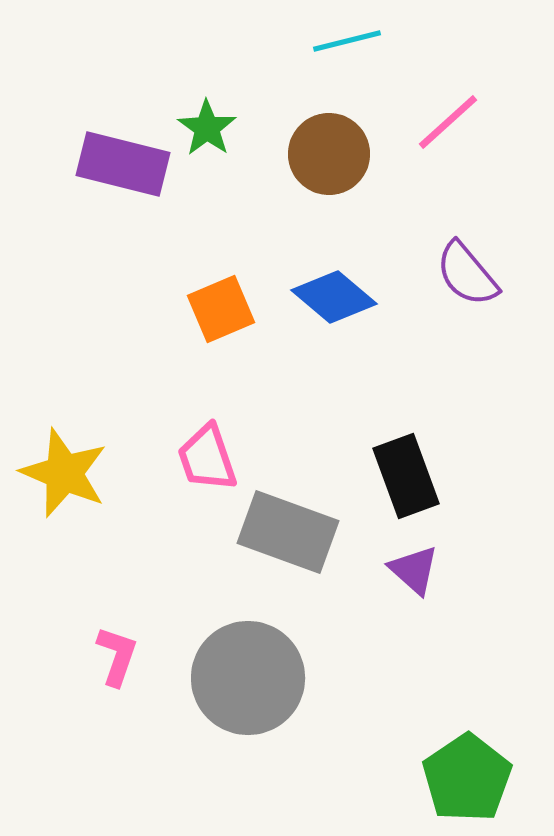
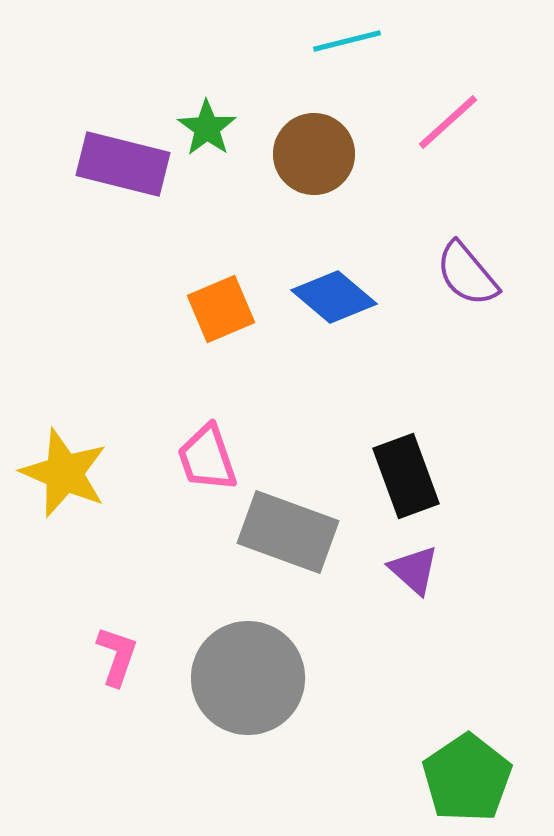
brown circle: moved 15 px left
